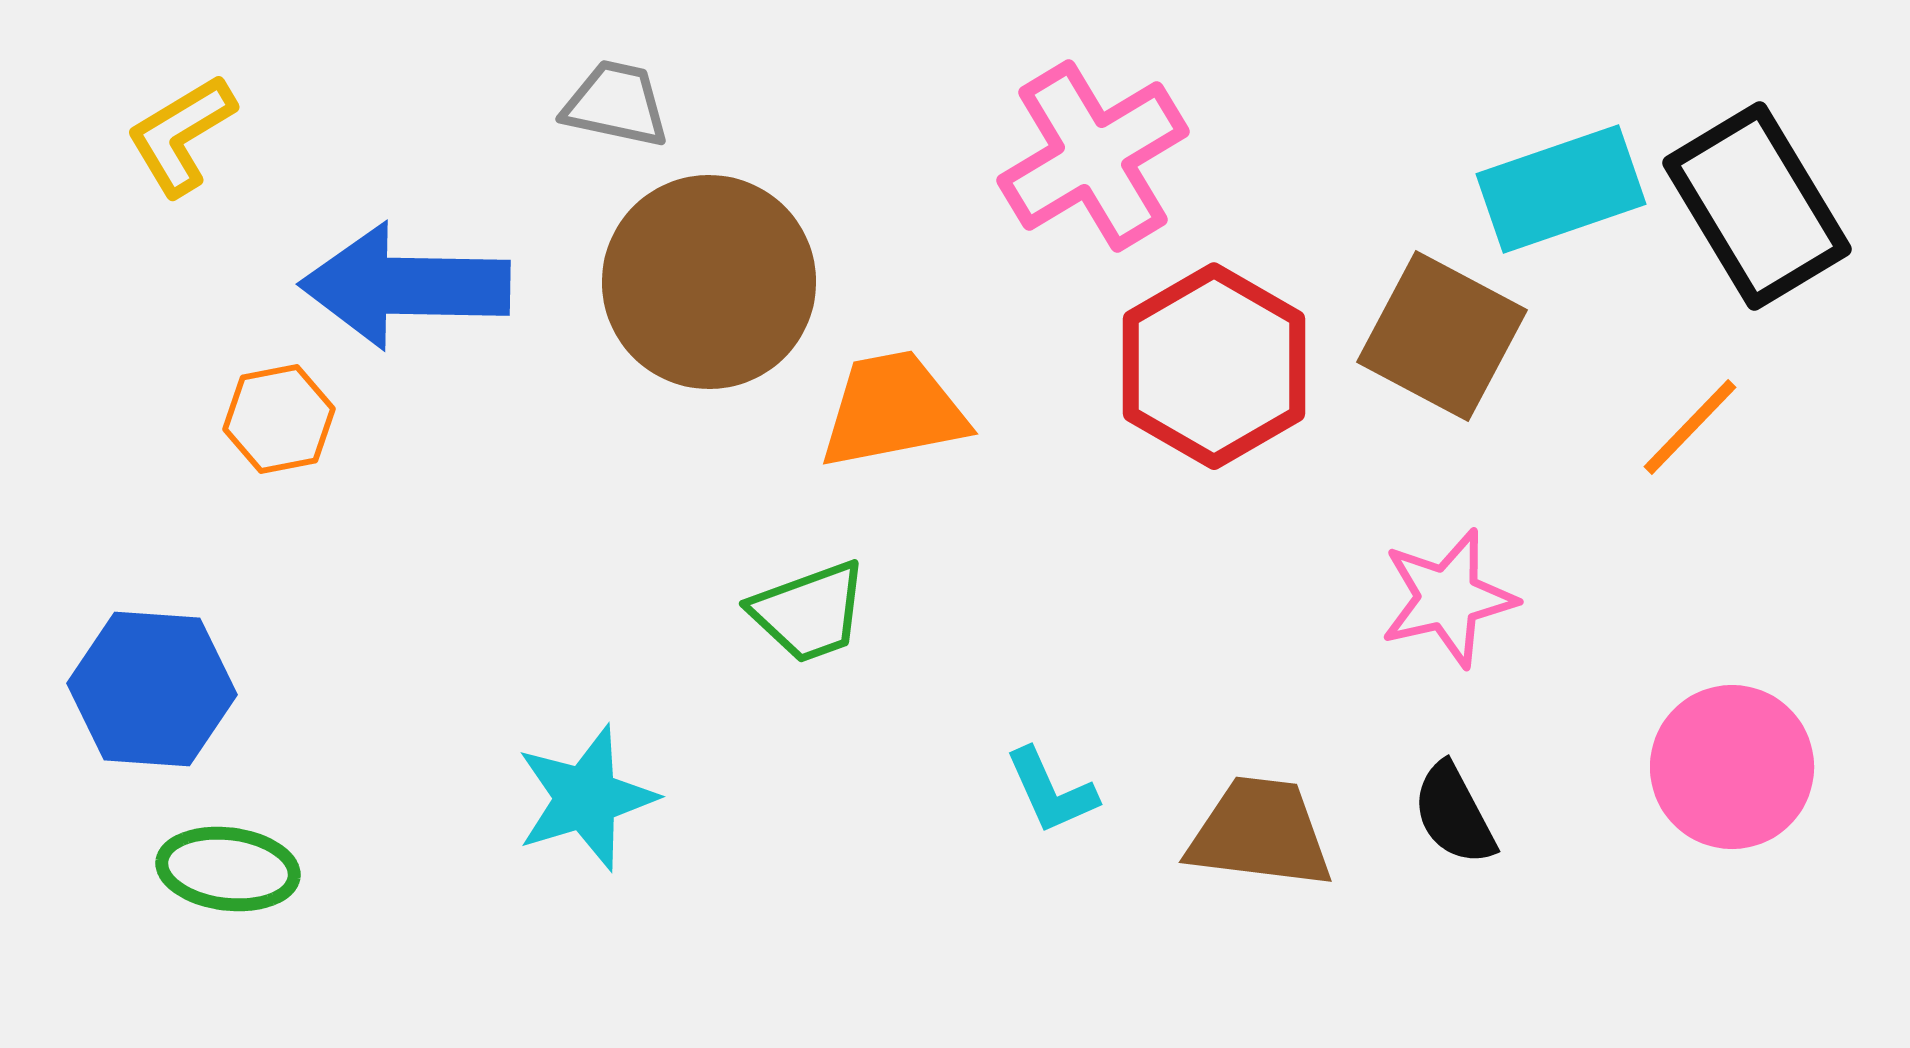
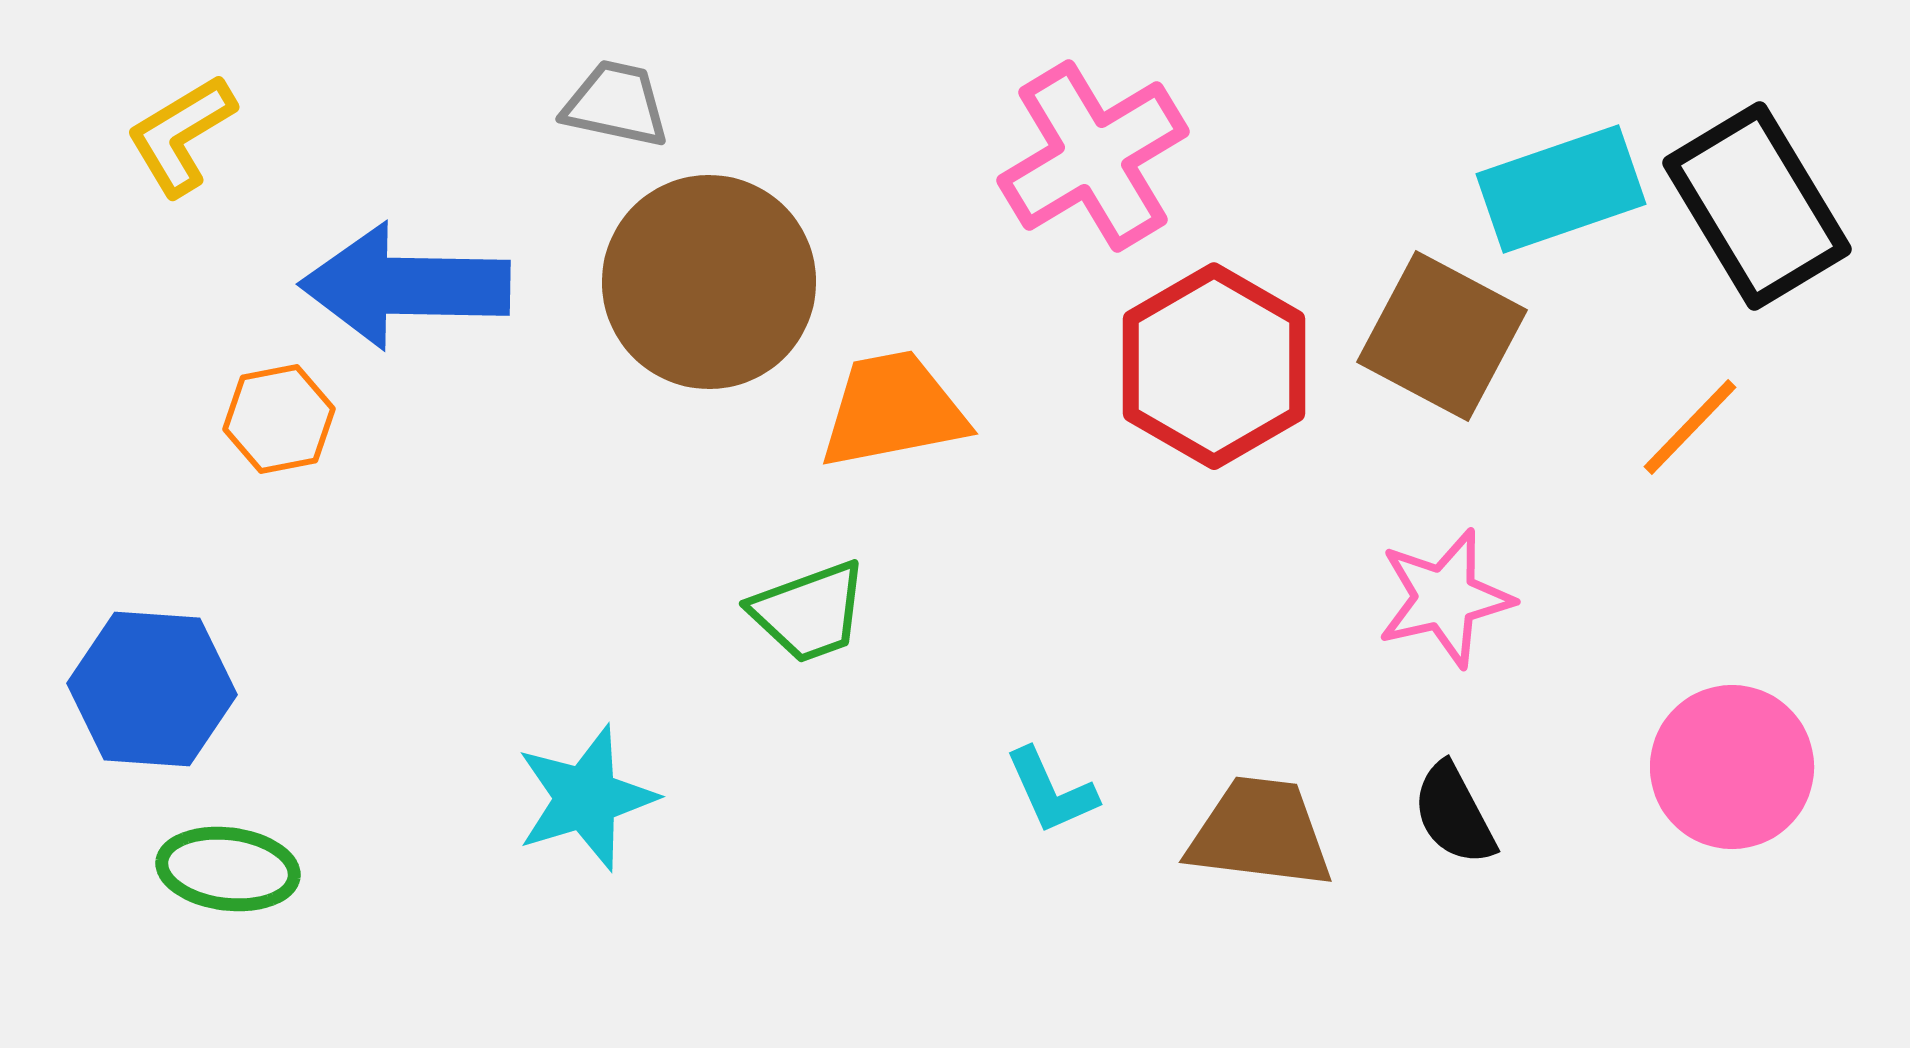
pink star: moved 3 px left
